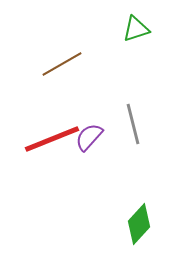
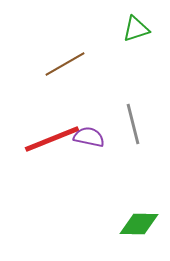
brown line: moved 3 px right
purple semicircle: rotated 60 degrees clockwise
green diamond: rotated 48 degrees clockwise
